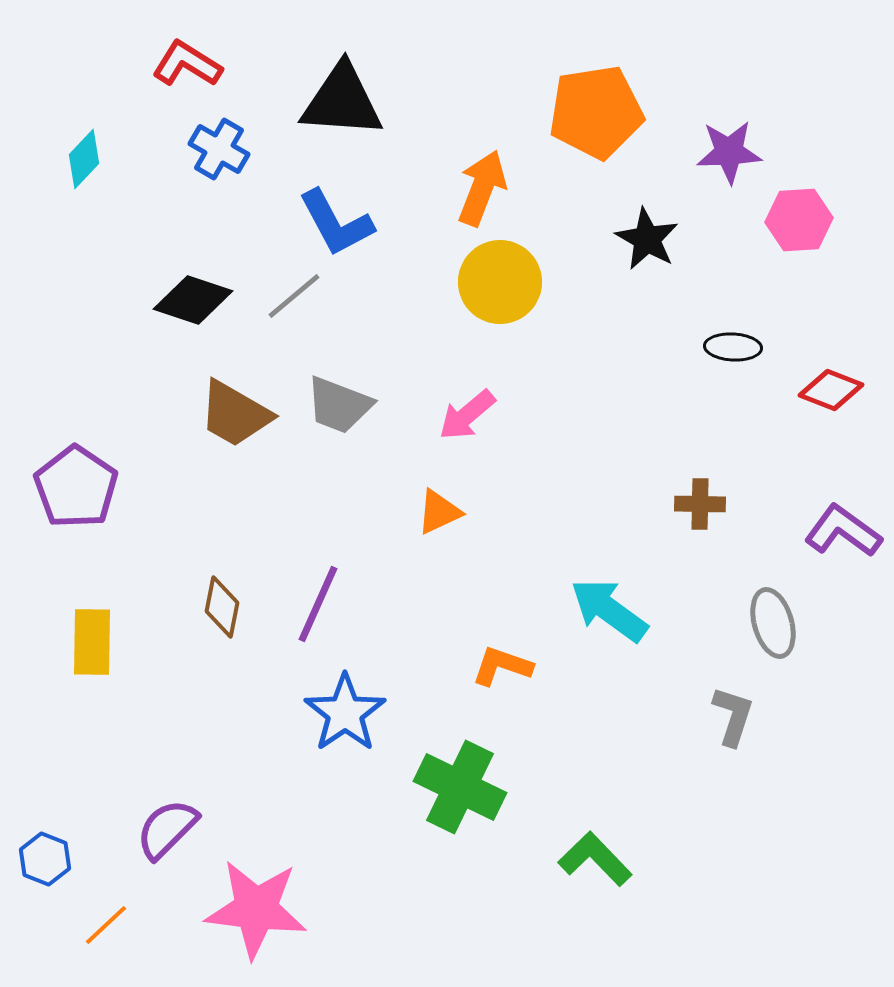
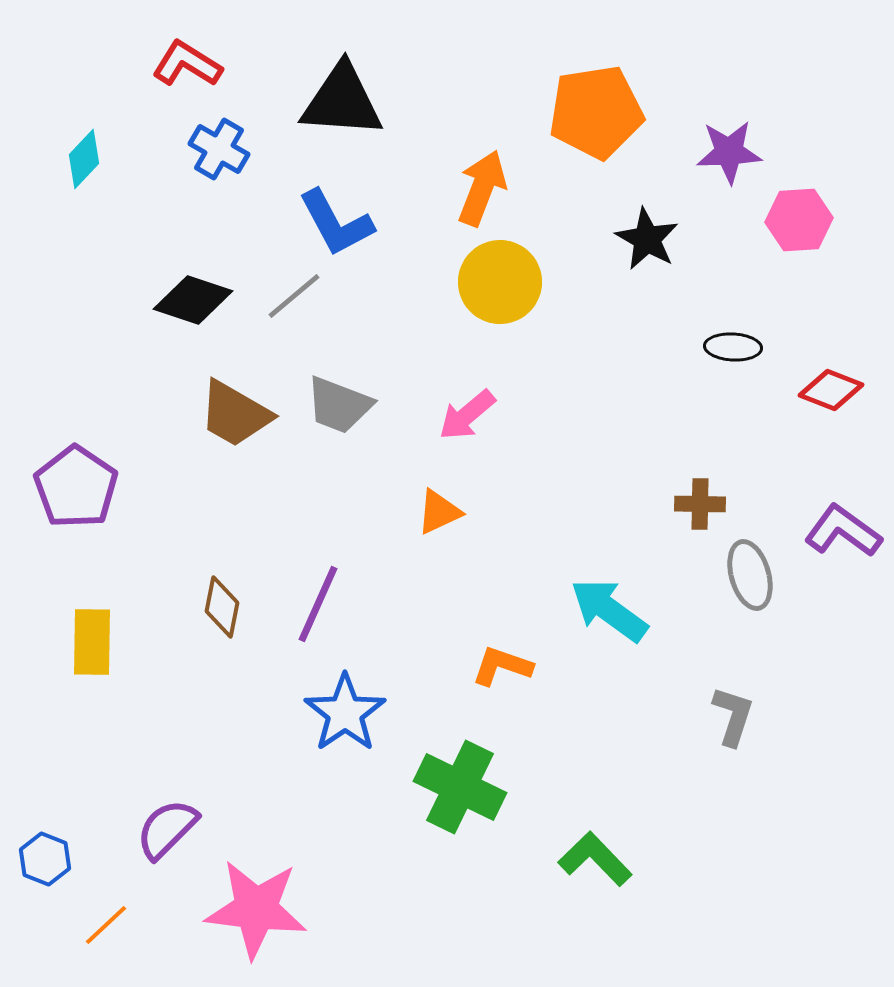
gray ellipse: moved 23 px left, 48 px up
